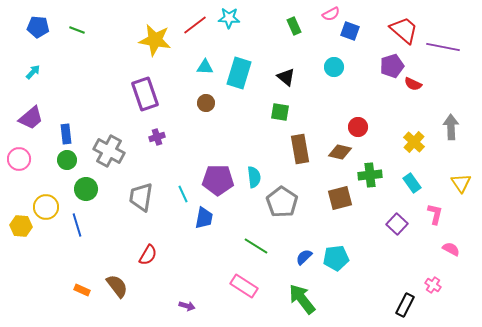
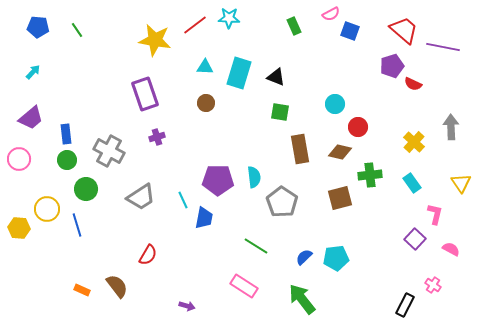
green line at (77, 30): rotated 35 degrees clockwise
cyan circle at (334, 67): moved 1 px right, 37 px down
black triangle at (286, 77): moved 10 px left; rotated 18 degrees counterclockwise
cyan line at (183, 194): moved 6 px down
gray trapezoid at (141, 197): rotated 132 degrees counterclockwise
yellow circle at (46, 207): moved 1 px right, 2 px down
purple square at (397, 224): moved 18 px right, 15 px down
yellow hexagon at (21, 226): moved 2 px left, 2 px down
